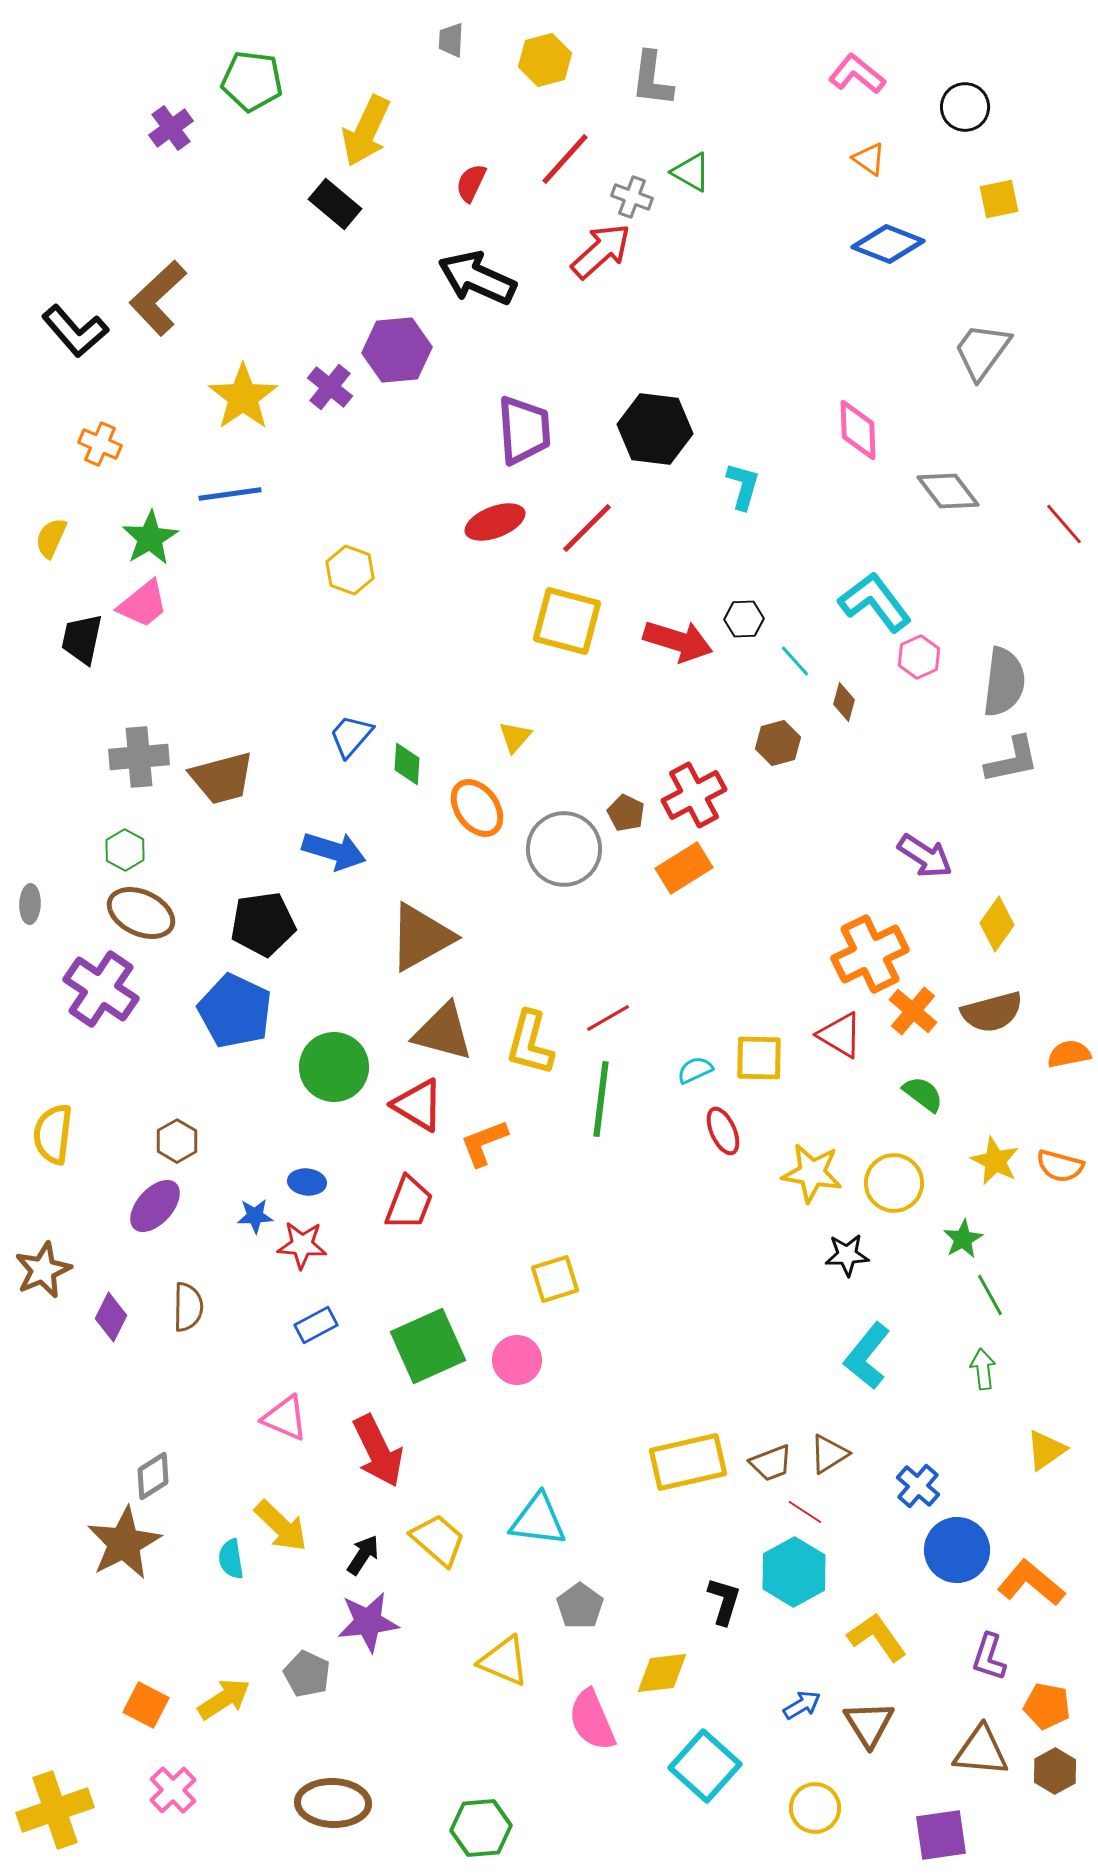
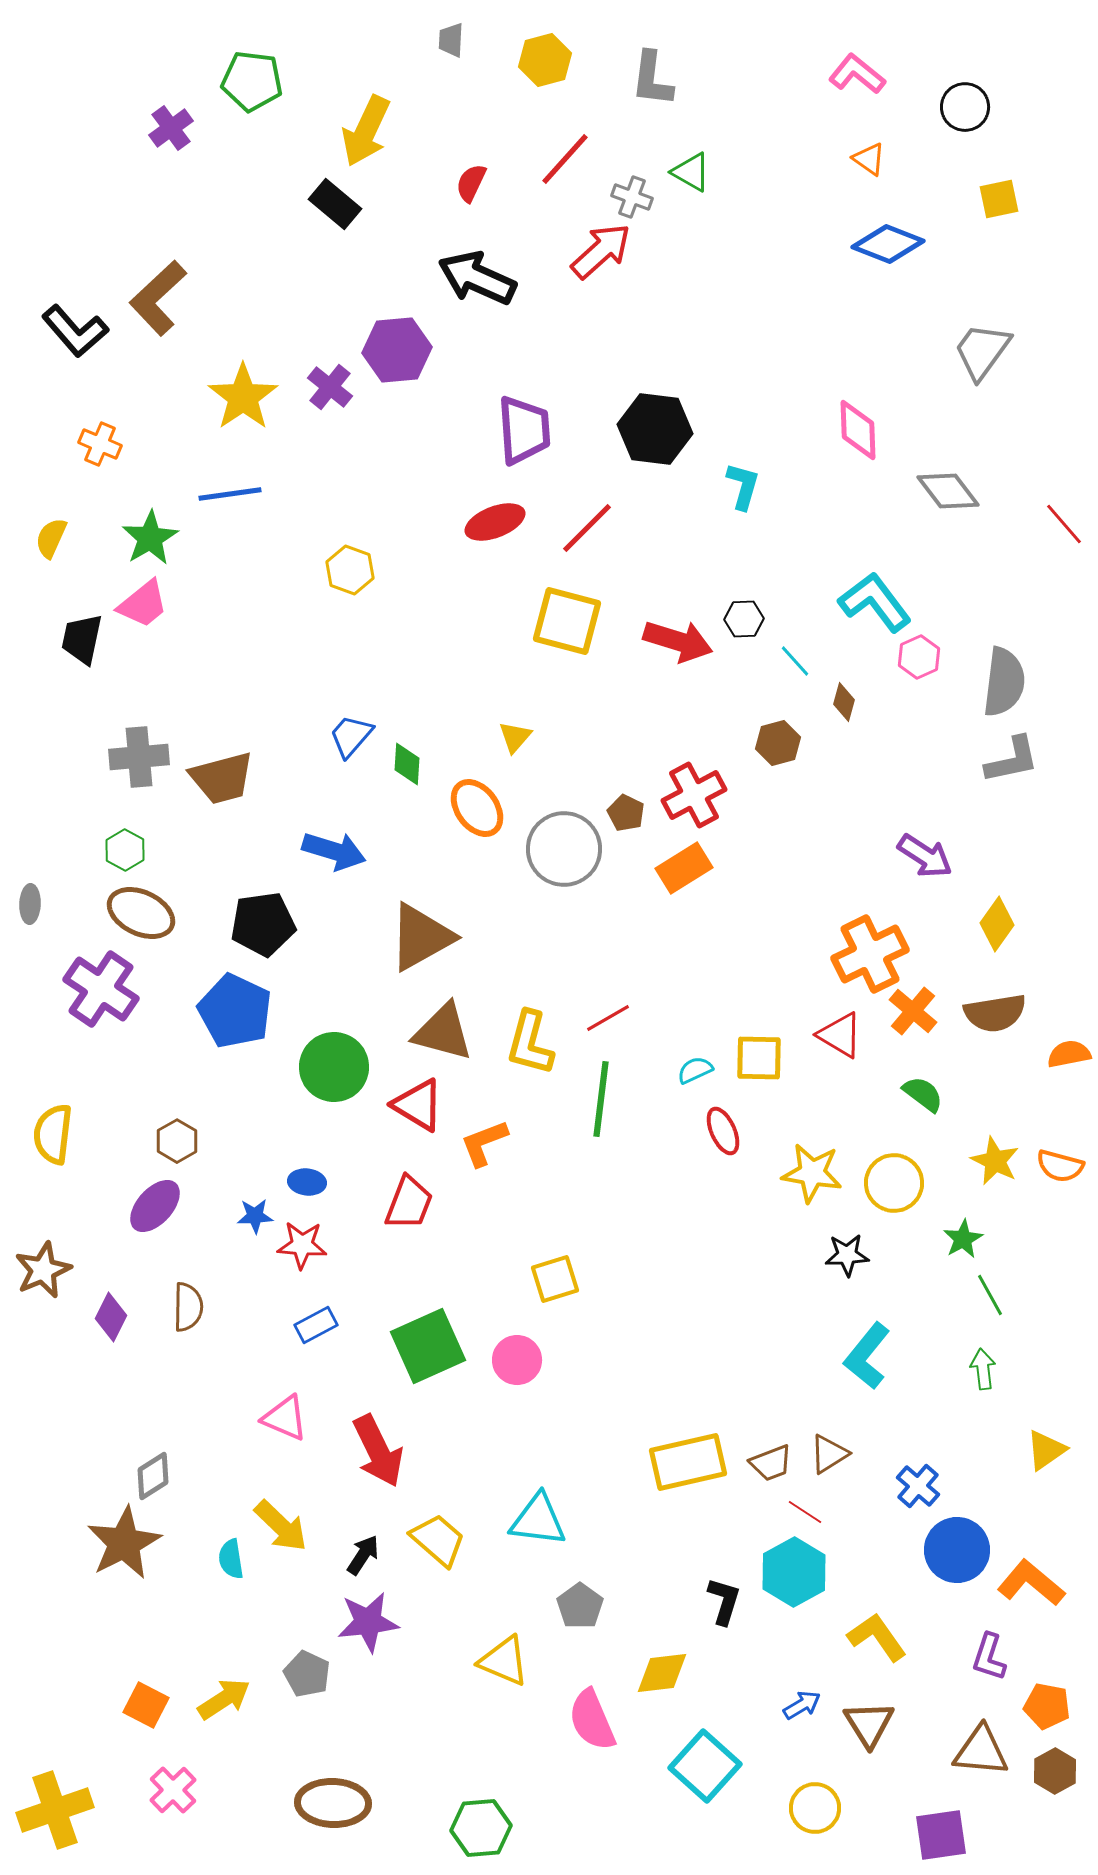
brown semicircle at (992, 1012): moved 3 px right, 1 px down; rotated 6 degrees clockwise
